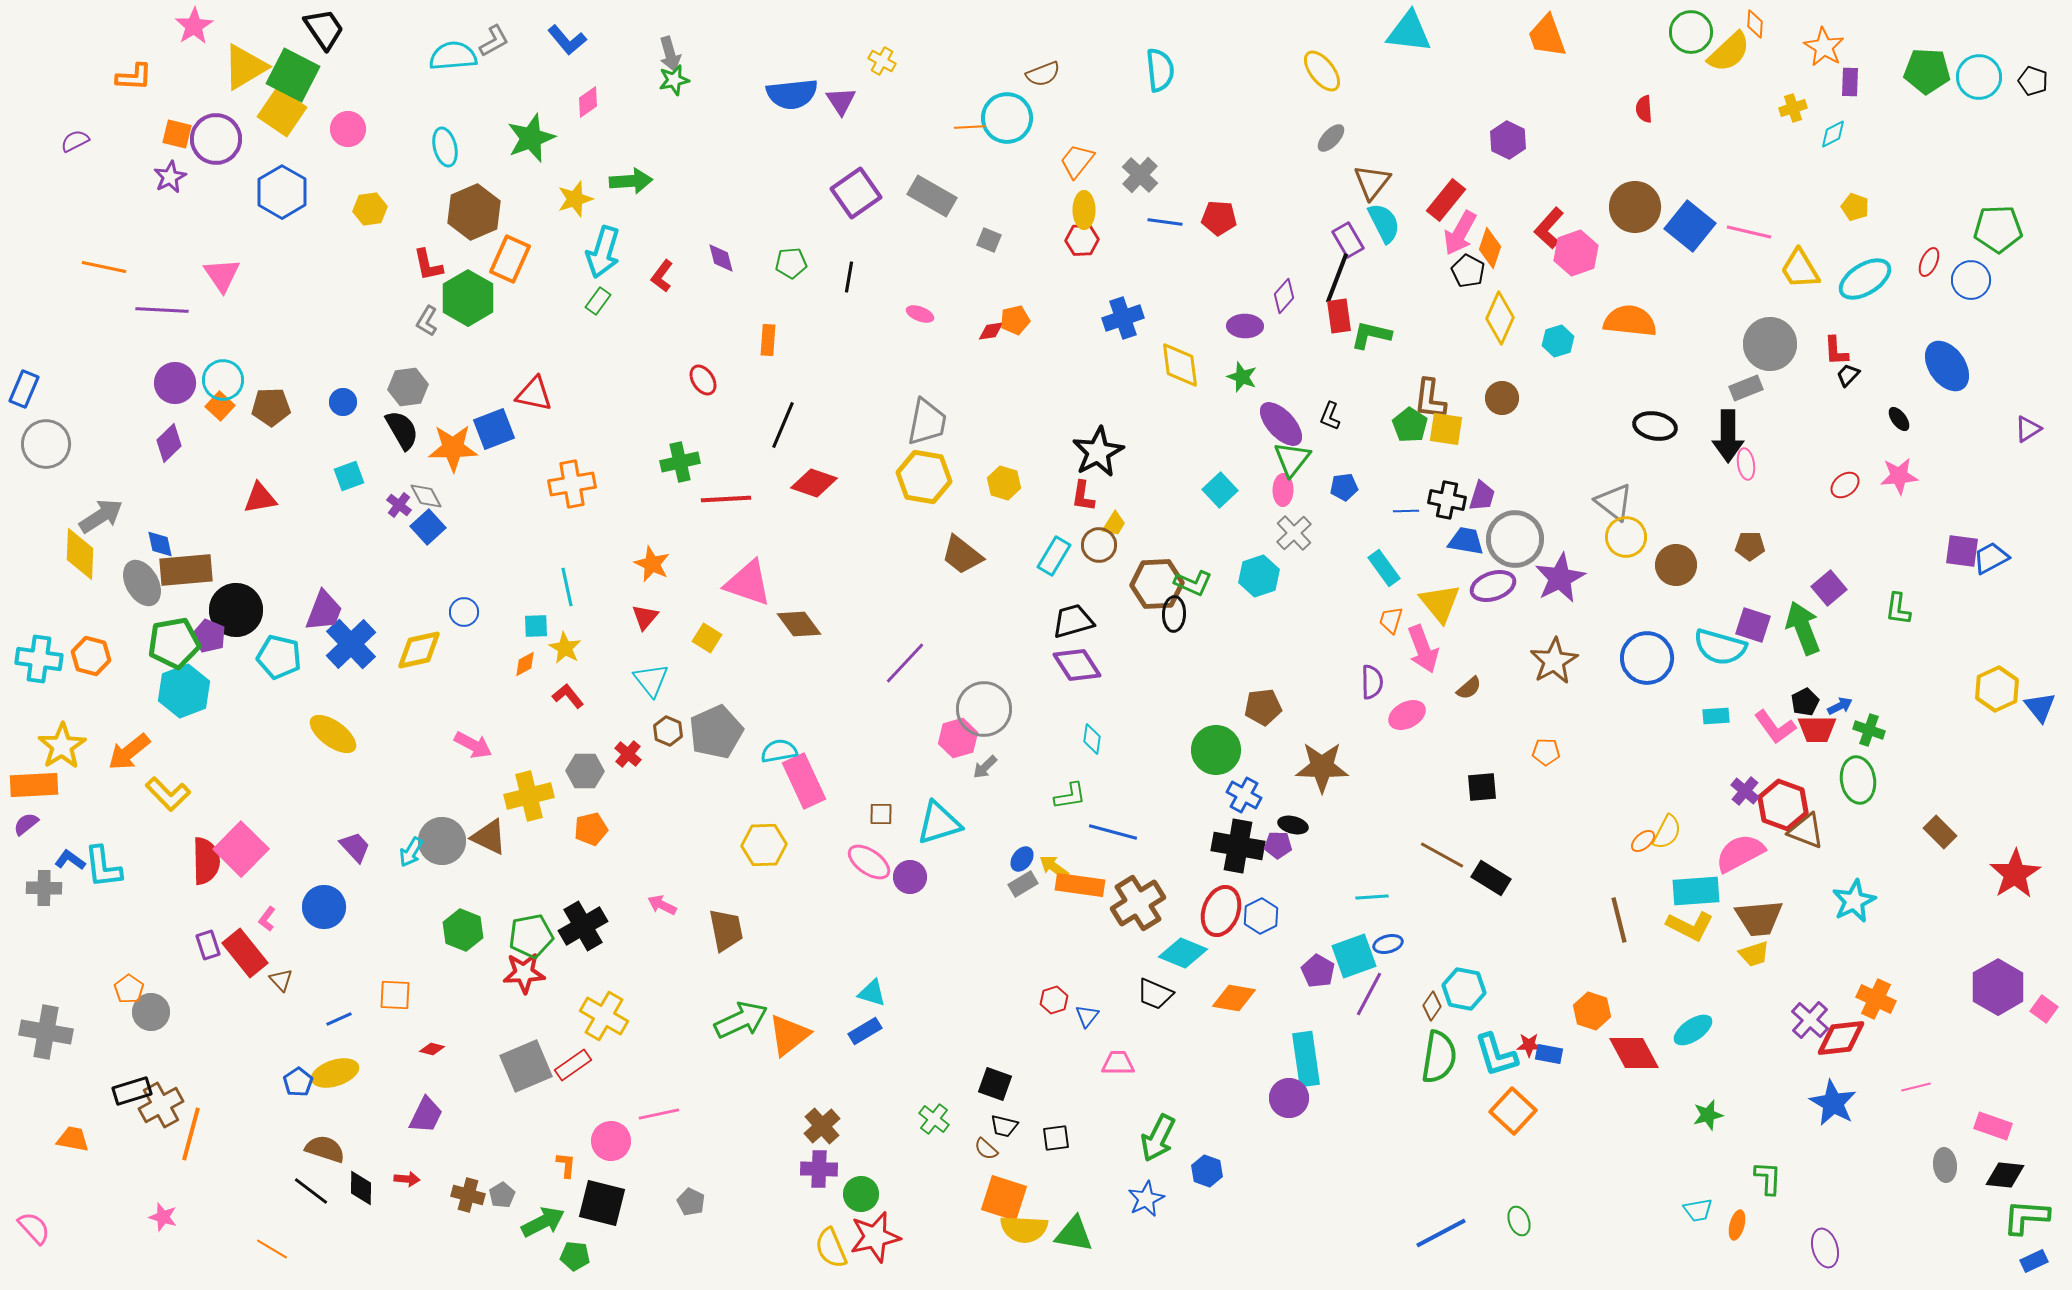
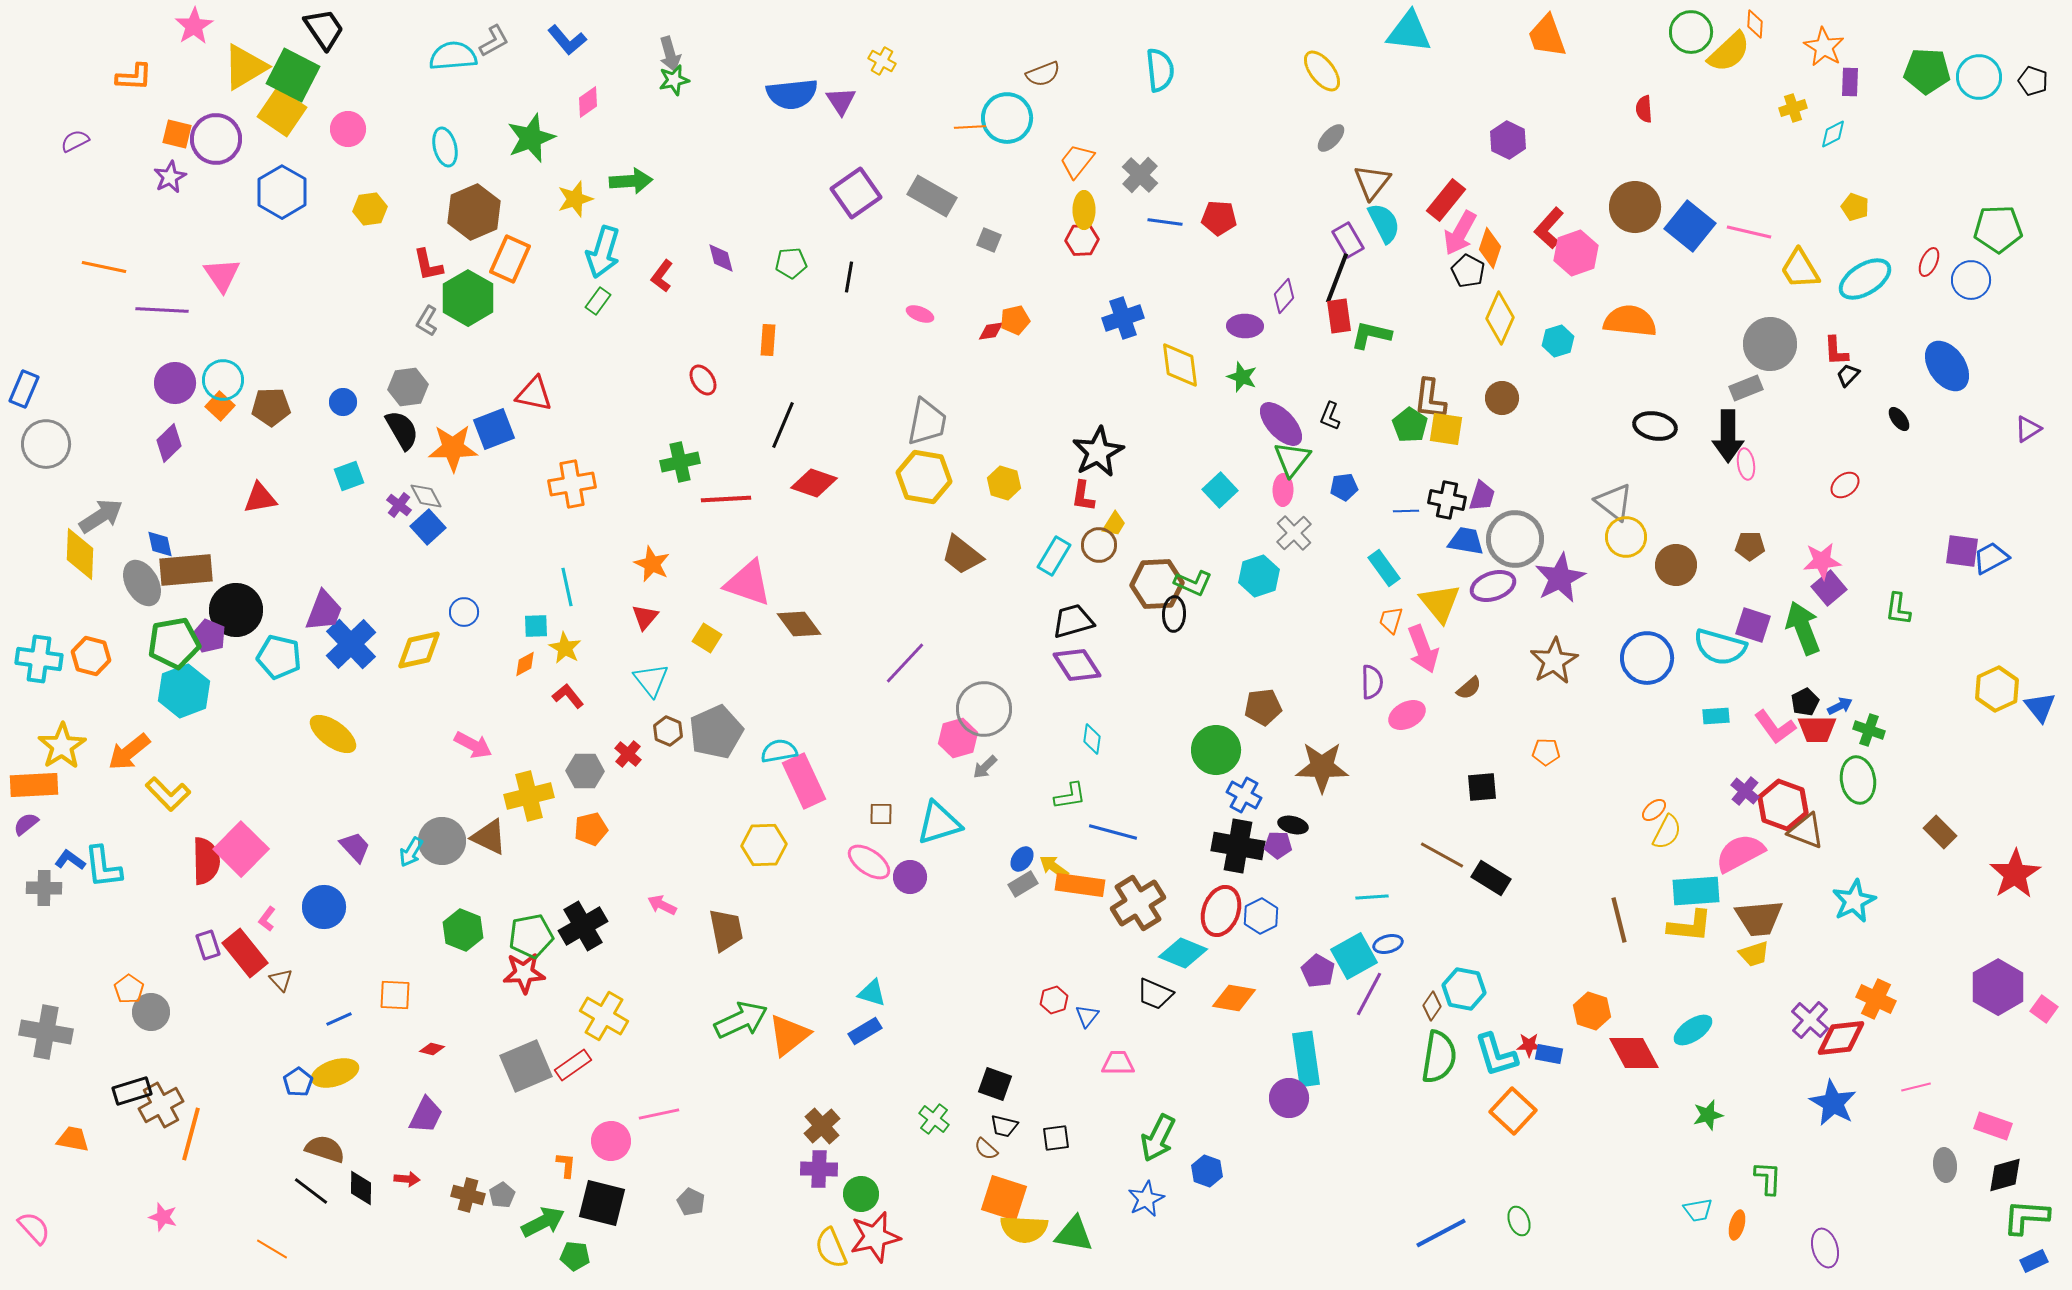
pink star at (1899, 476): moved 77 px left, 85 px down
orange ellipse at (1643, 841): moved 11 px right, 31 px up
yellow L-shape at (1690, 926): rotated 21 degrees counterclockwise
cyan square at (1354, 956): rotated 9 degrees counterclockwise
black diamond at (2005, 1175): rotated 21 degrees counterclockwise
